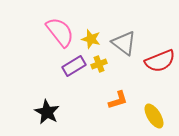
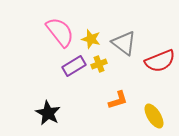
black star: moved 1 px right, 1 px down
